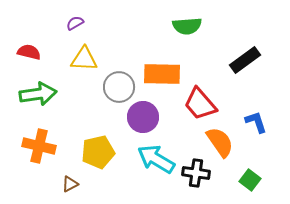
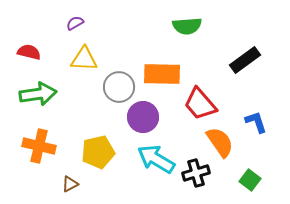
black cross: rotated 24 degrees counterclockwise
